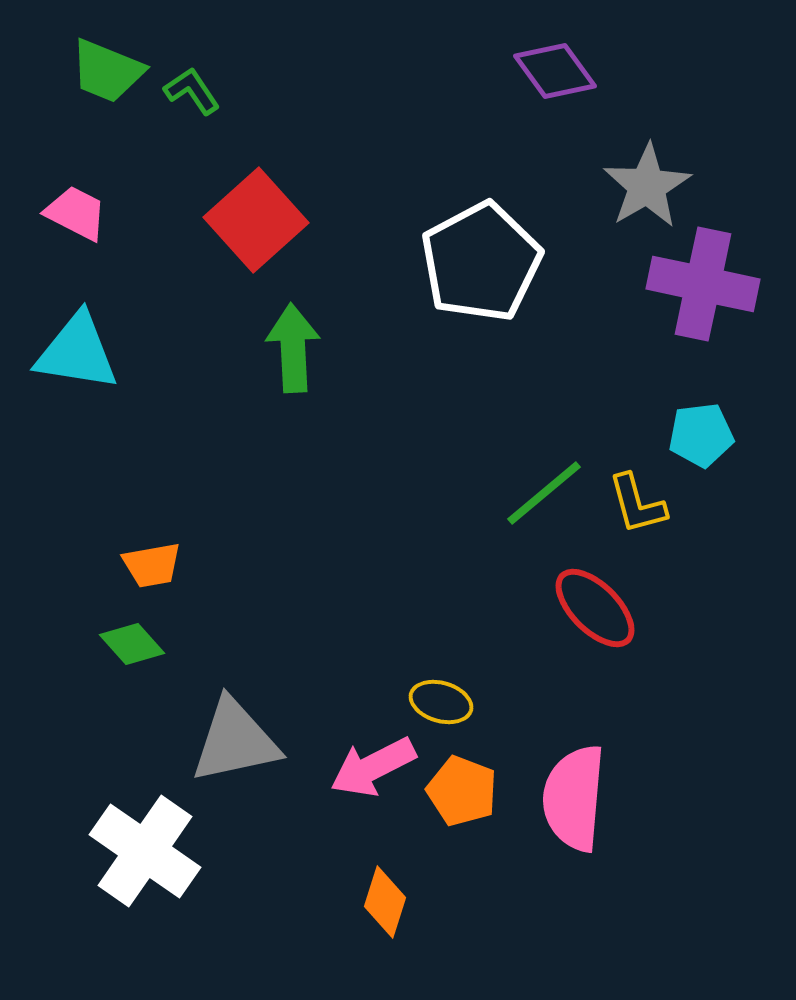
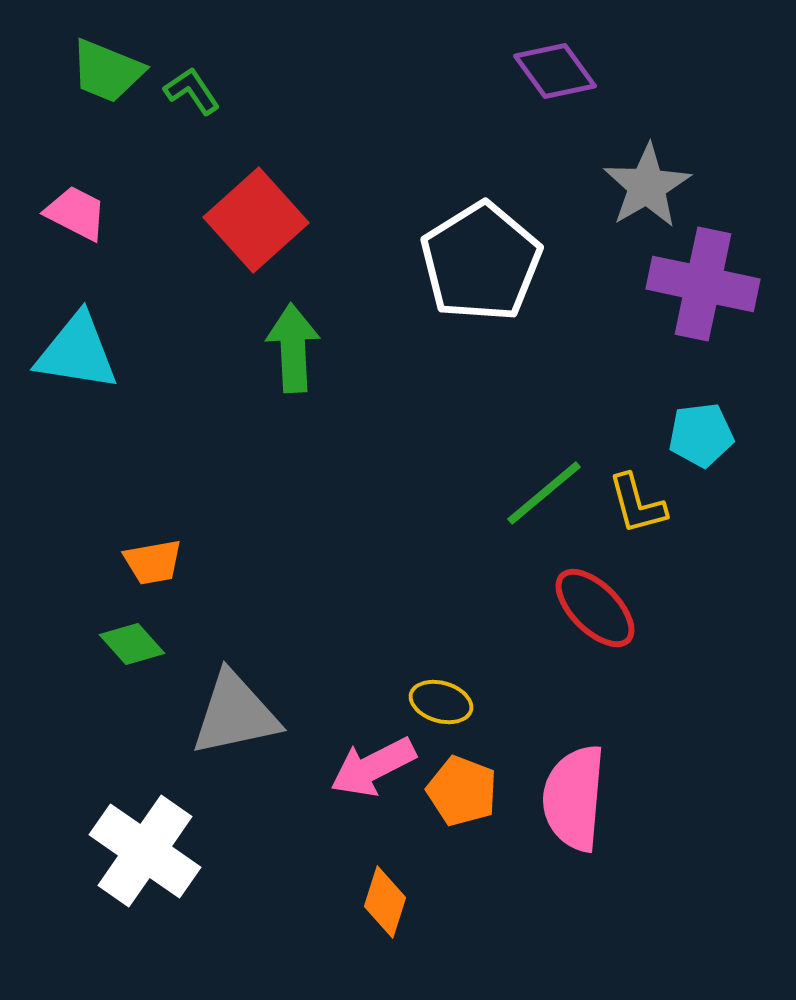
white pentagon: rotated 4 degrees counterclockwise
orange trapezoid: moved 1 px right, 3 px up
gray triangle: moved 27 px up
